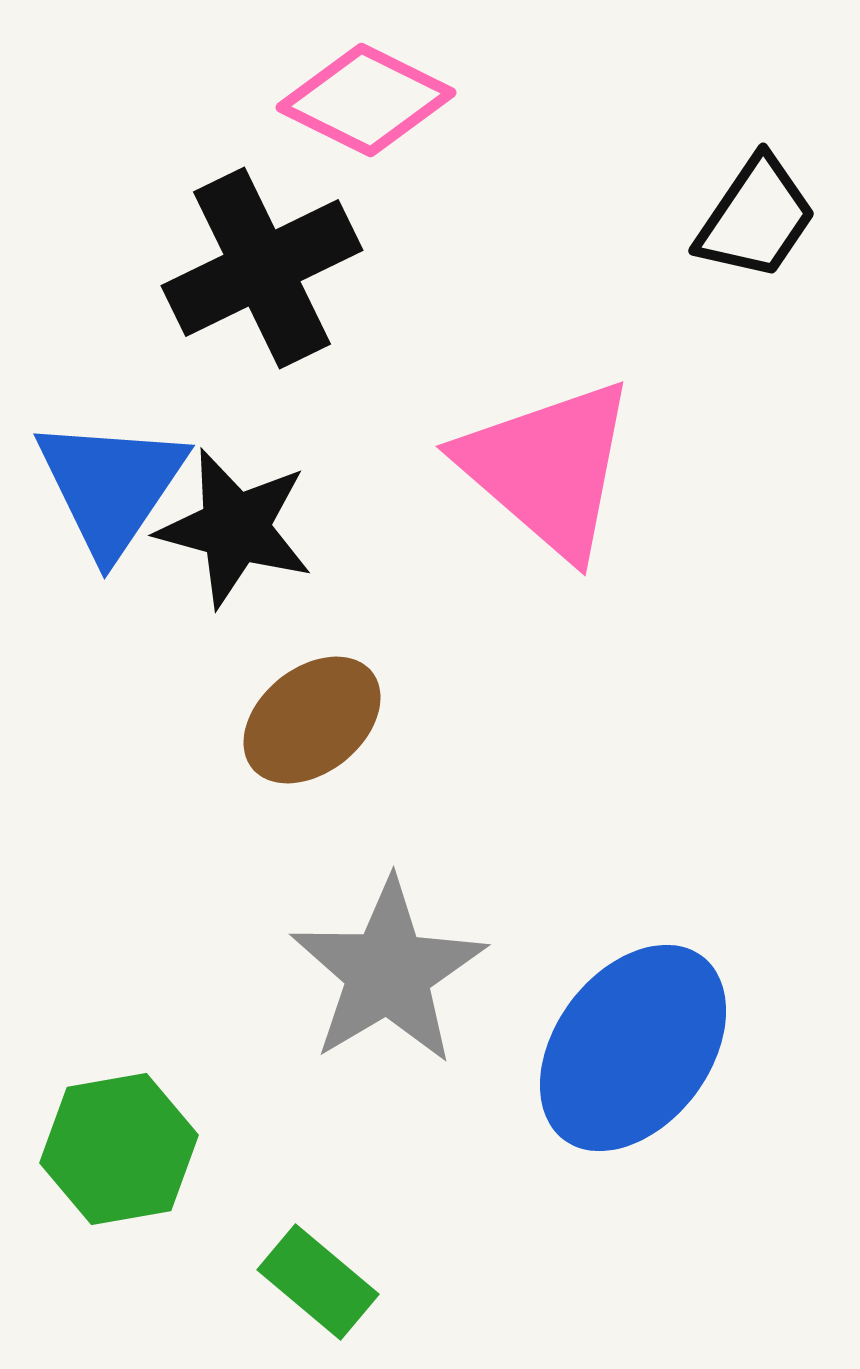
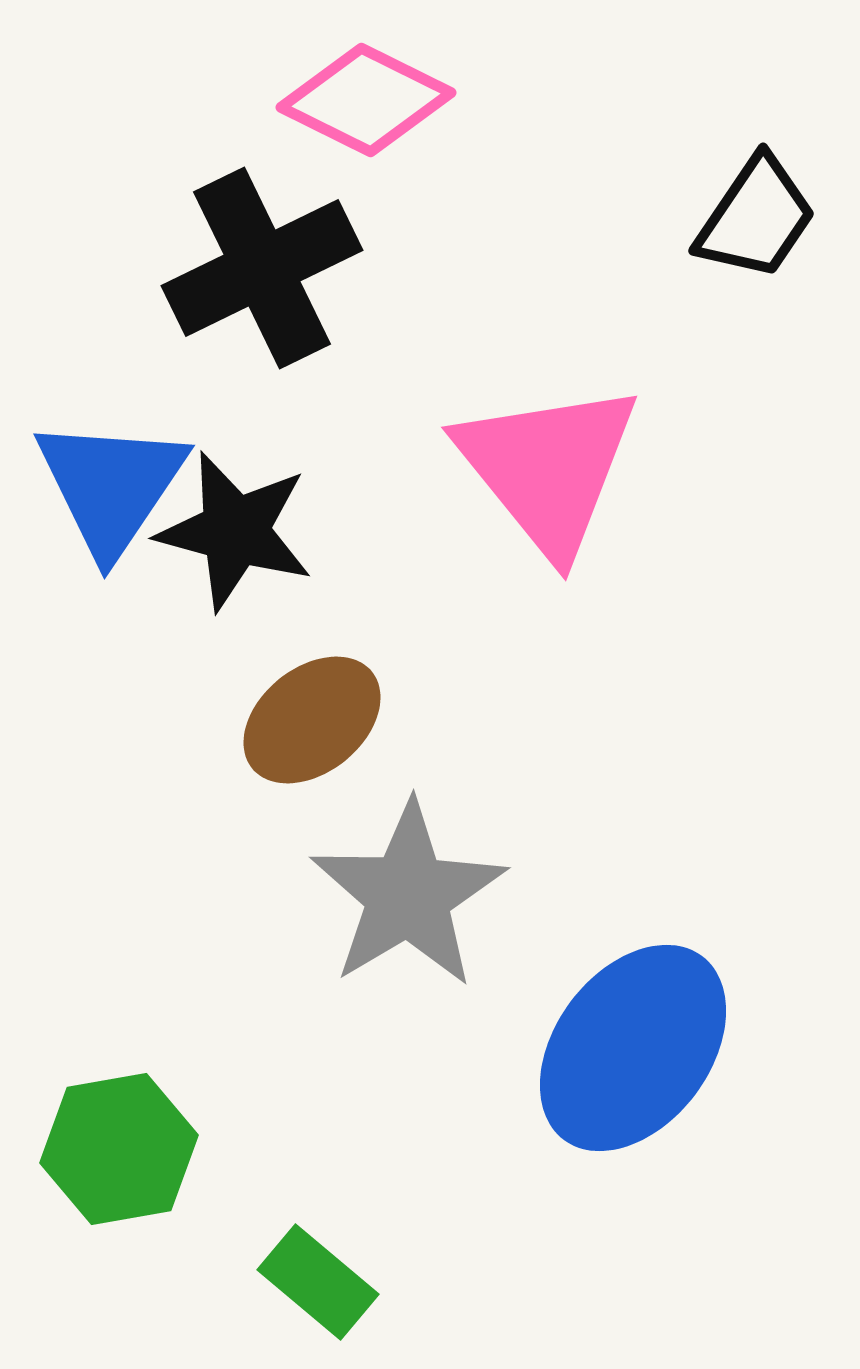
pink triangle: rotated 10 degrees clockwise
black star: moved 3 px down
gray star: moved 20 px right, 77 px up
